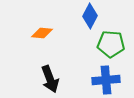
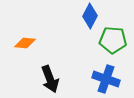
orange diamond: moved 17 px left, 10 px down
green pentagon: moved 2 px right, 4 px up
blue cross: moved 1 px up; rotated 24 degrees clockwise
